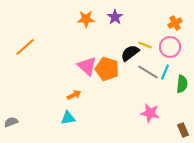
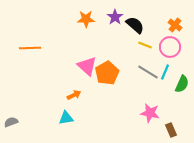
orange cross: moved 2 px down; rotated 24 degrees counterclockwise
orange line: moved 5 px right, 1 px down; rotated 40 degrees clockwise
black semicircle: moved 5 px right, 28 px up; rotated 78 degrees clockwise
orange pentagon: moved 4 px down; rotated 25 degrees clockwise
green semicircle: rotated 18 degrees clockwise
cyan triangle: moved 2 px left
brown rectangle: moved 12 px left
